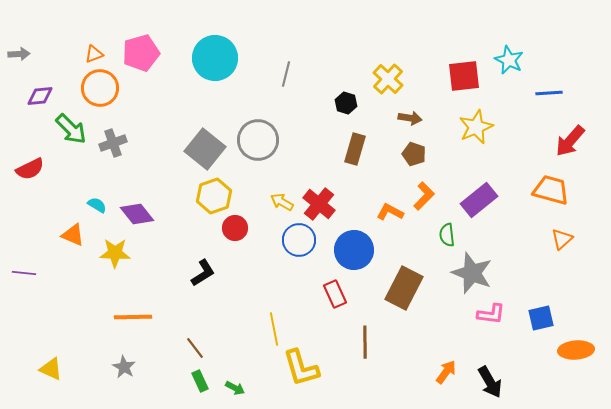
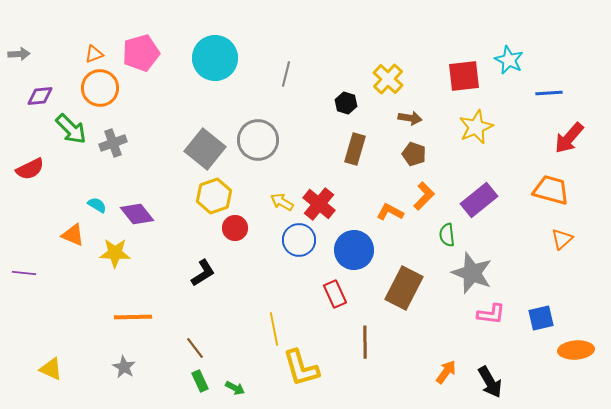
red arrow at (570, 141): moved 1 px left, 3 px up
